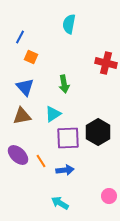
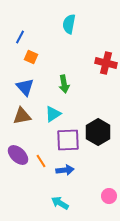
purple square: moved 2 px down
